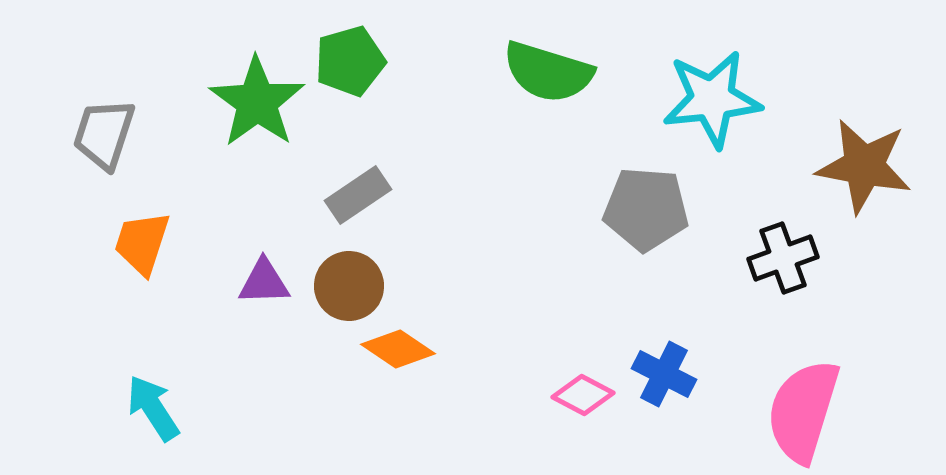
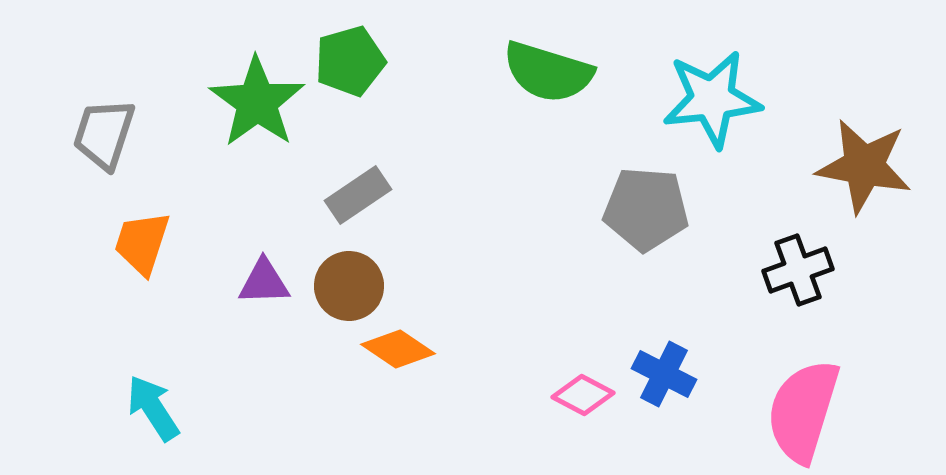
black cross: moved 15 px right, 12 px down
